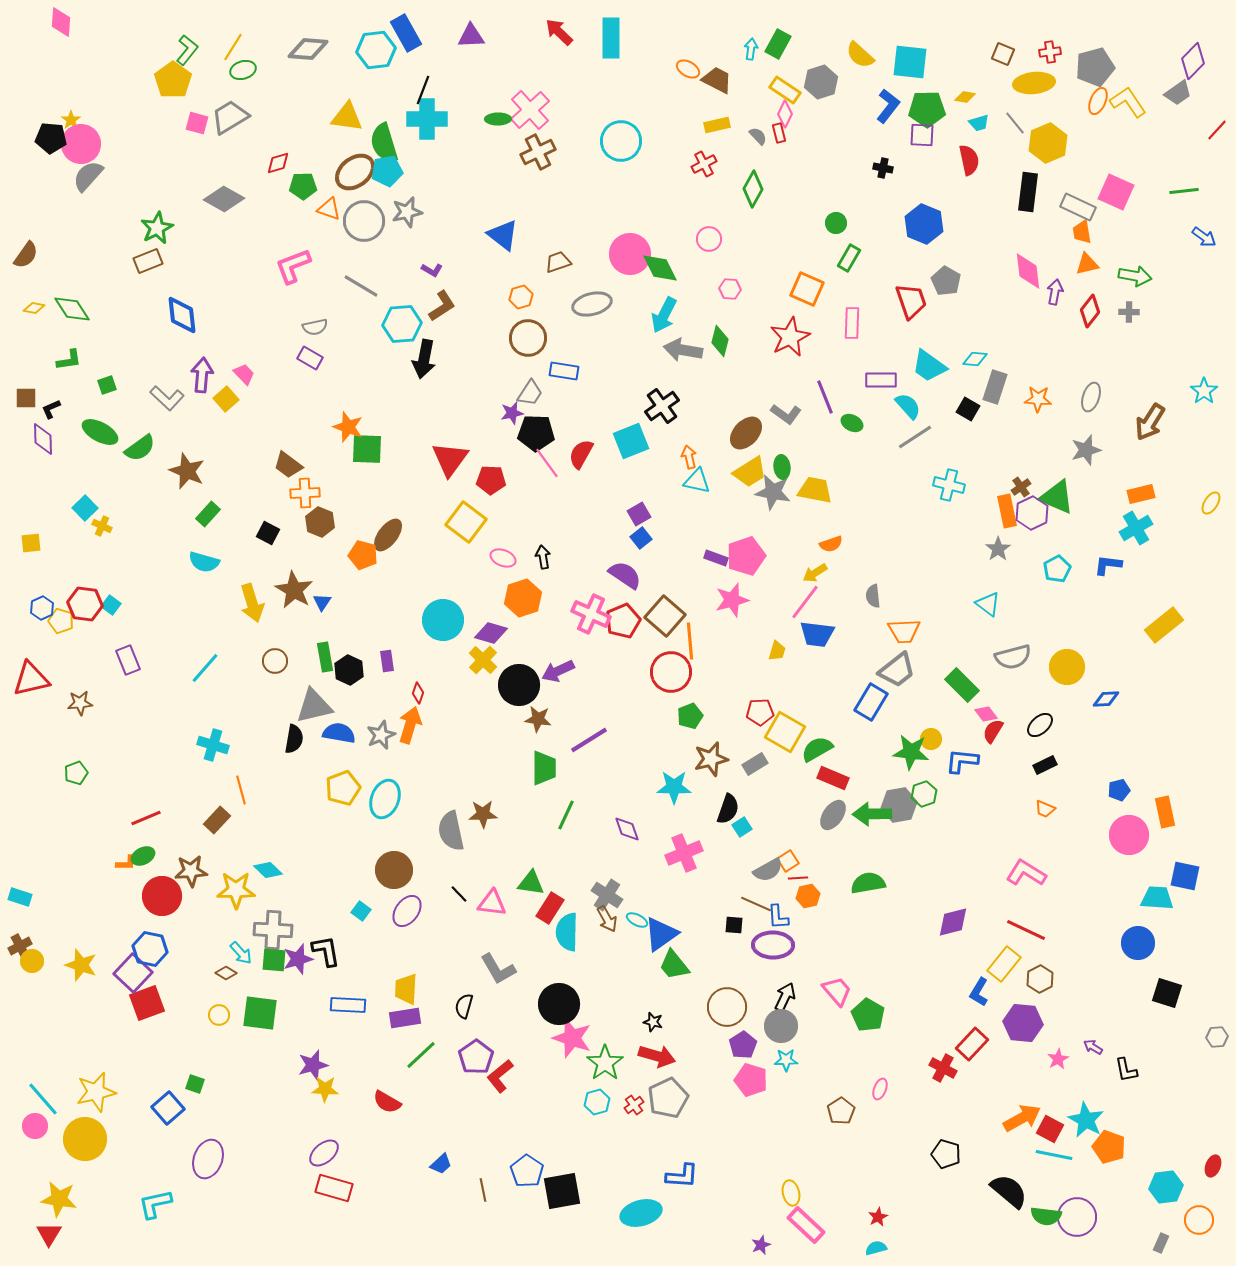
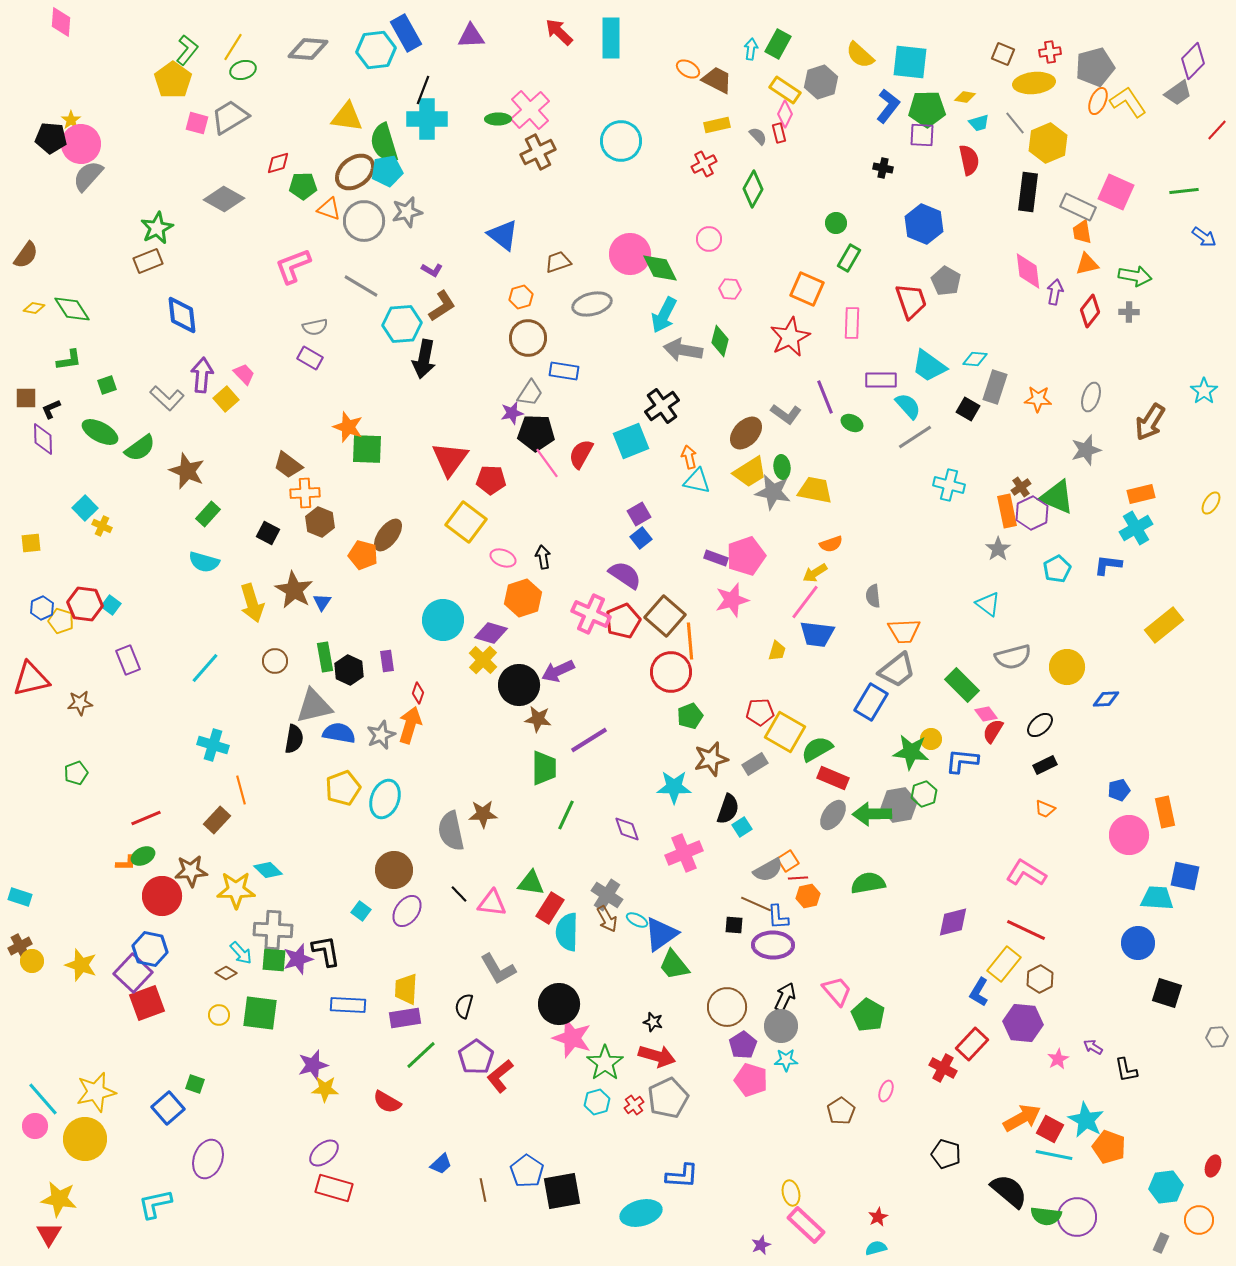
pink ellipse at (880, 1089): moved 6 px right, 2 px down
